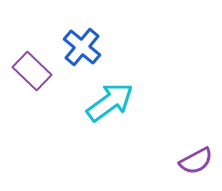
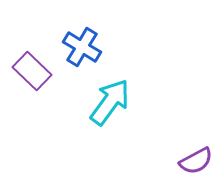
blue cross: rotated 9 degrees counterclockwise
cyan arrow: rotated 18 degrees counterclockwise
